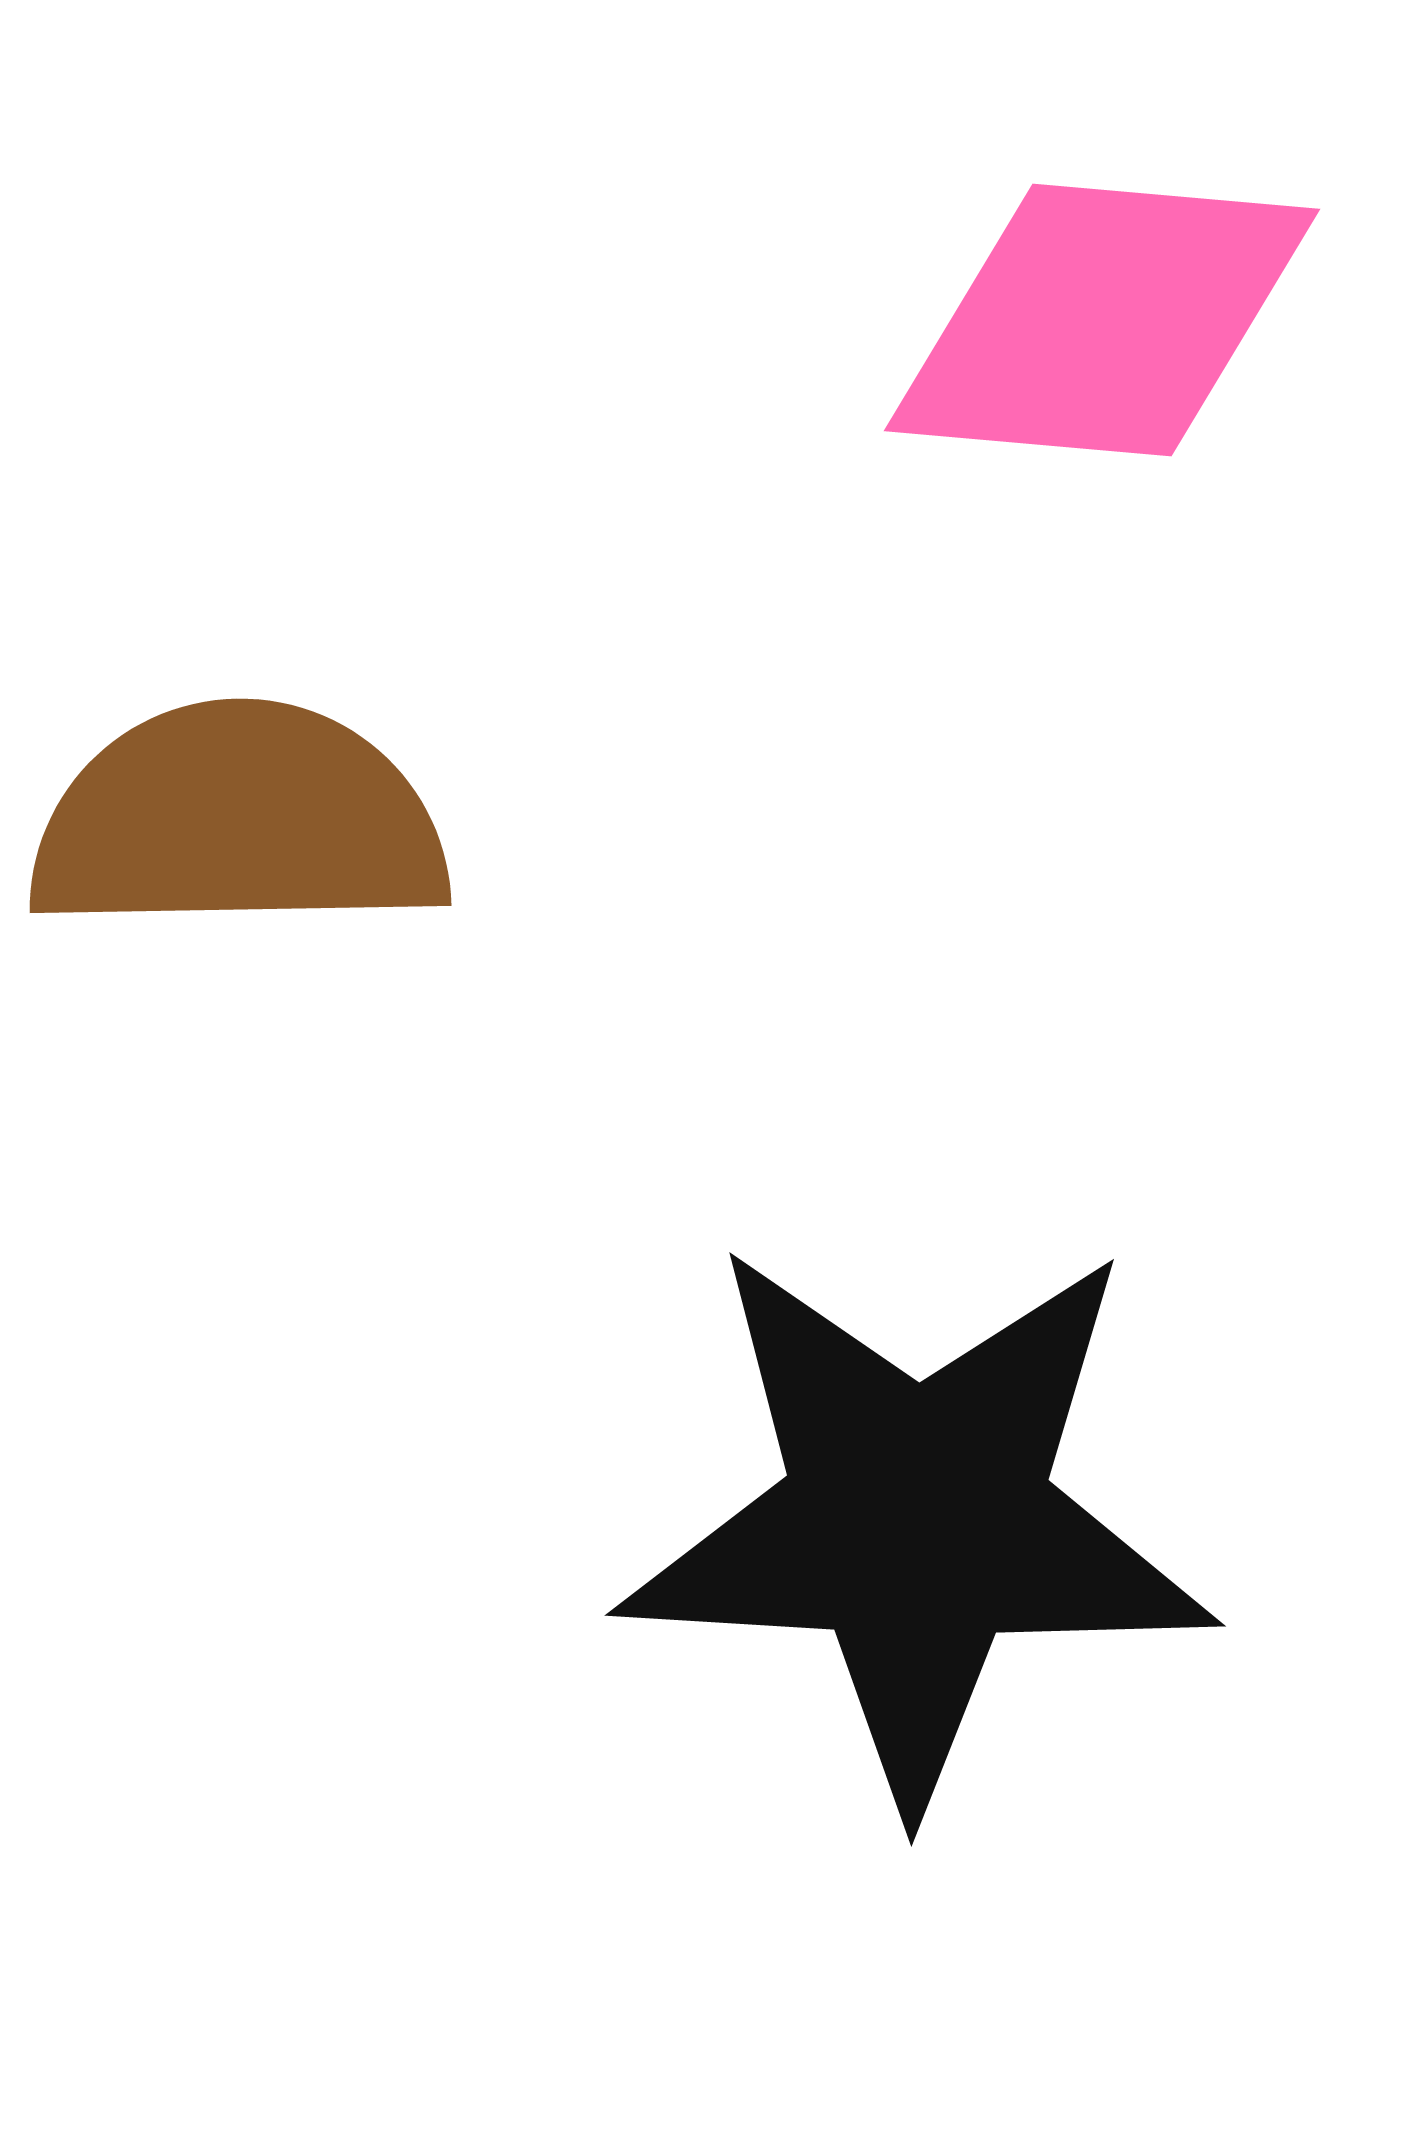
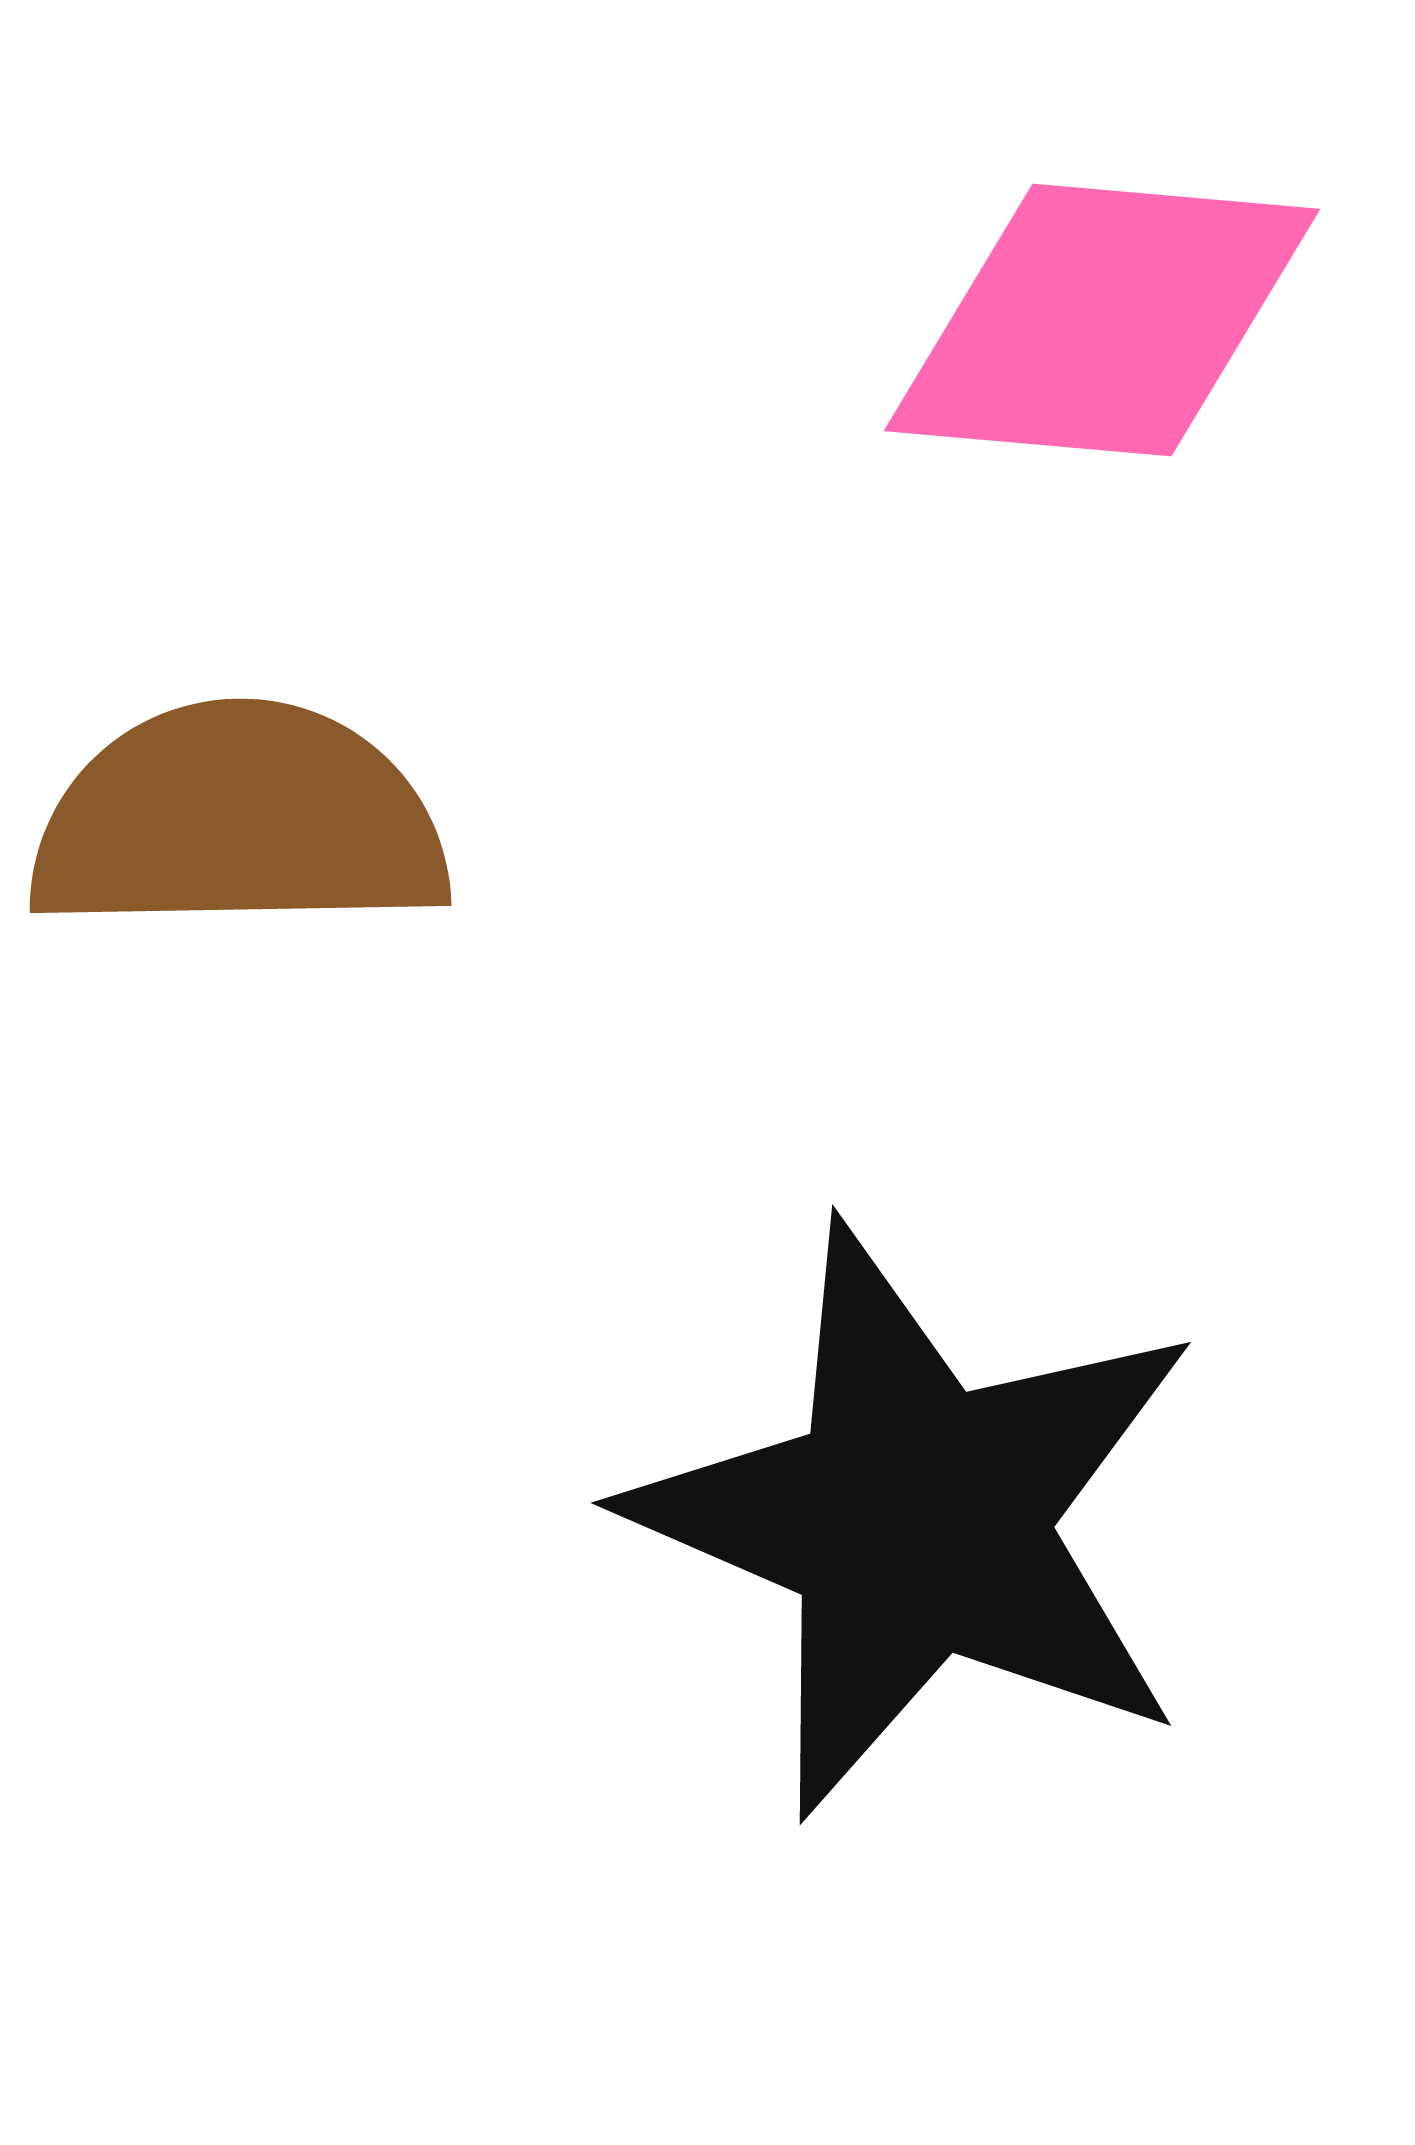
black star: rotated 20 degrees clockwise
